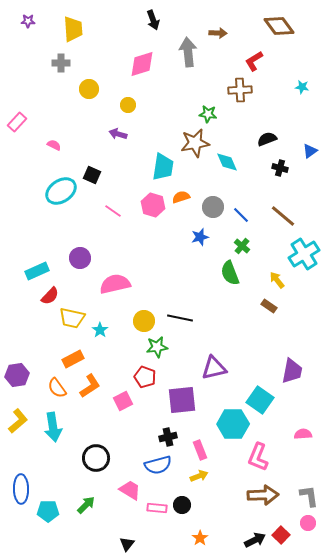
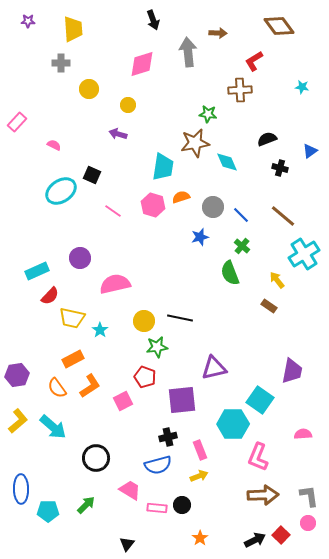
cyan arrow at (53, 427): rotated 40 degrees counterclockwise
